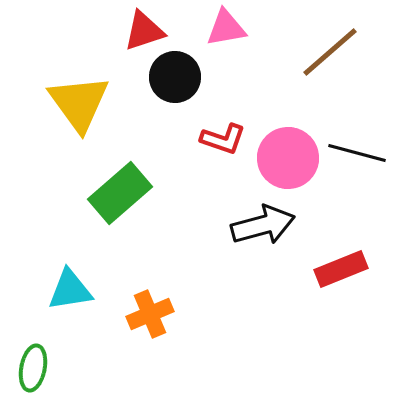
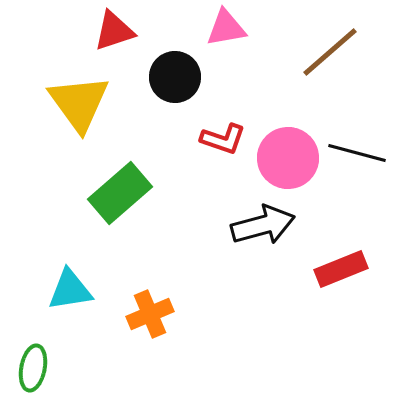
red triangle: moved 30 px left
